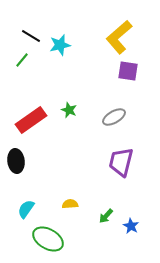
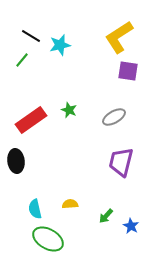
yellow L-shape: rotated 8 degrees clockwise
cyan semicircle: moved 9 px right; rotated 48 degrees counterclockwise
